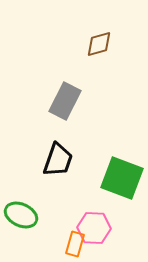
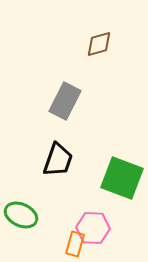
pink hexagon: moved 1 px left
